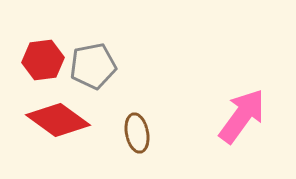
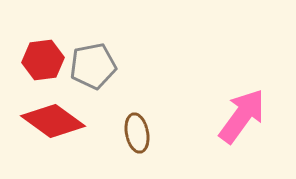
red diamond: moved 5 px left, 1 px down
